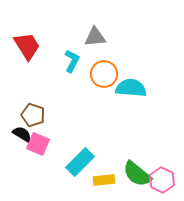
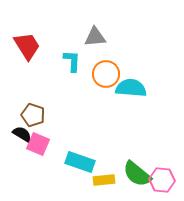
cyan L-shape: rotated 25 degrees counterclockwise
orange circle: moved 2 px right
cyan rectangle: rotated 64 degrees clockwise
pink hexagon: rotated 20 degrees counterclockwise
